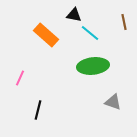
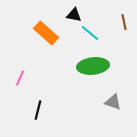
orange rectangle: moved 2 px up
